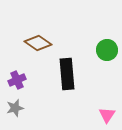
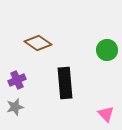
black rectangle: moved 2 px left, 9 px down
gray star: moved 1 px up
pink triangle: moved 1 px left, 1 px up; rotated 18 degrees counterclockwise
